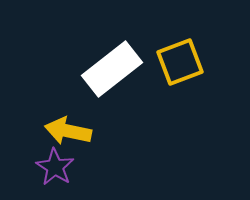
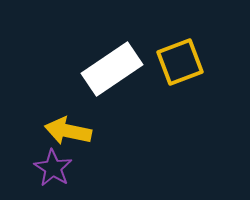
white rectangle: rotated 4 degrees clockwise
purple star: moved 2 px left, 1 px down
